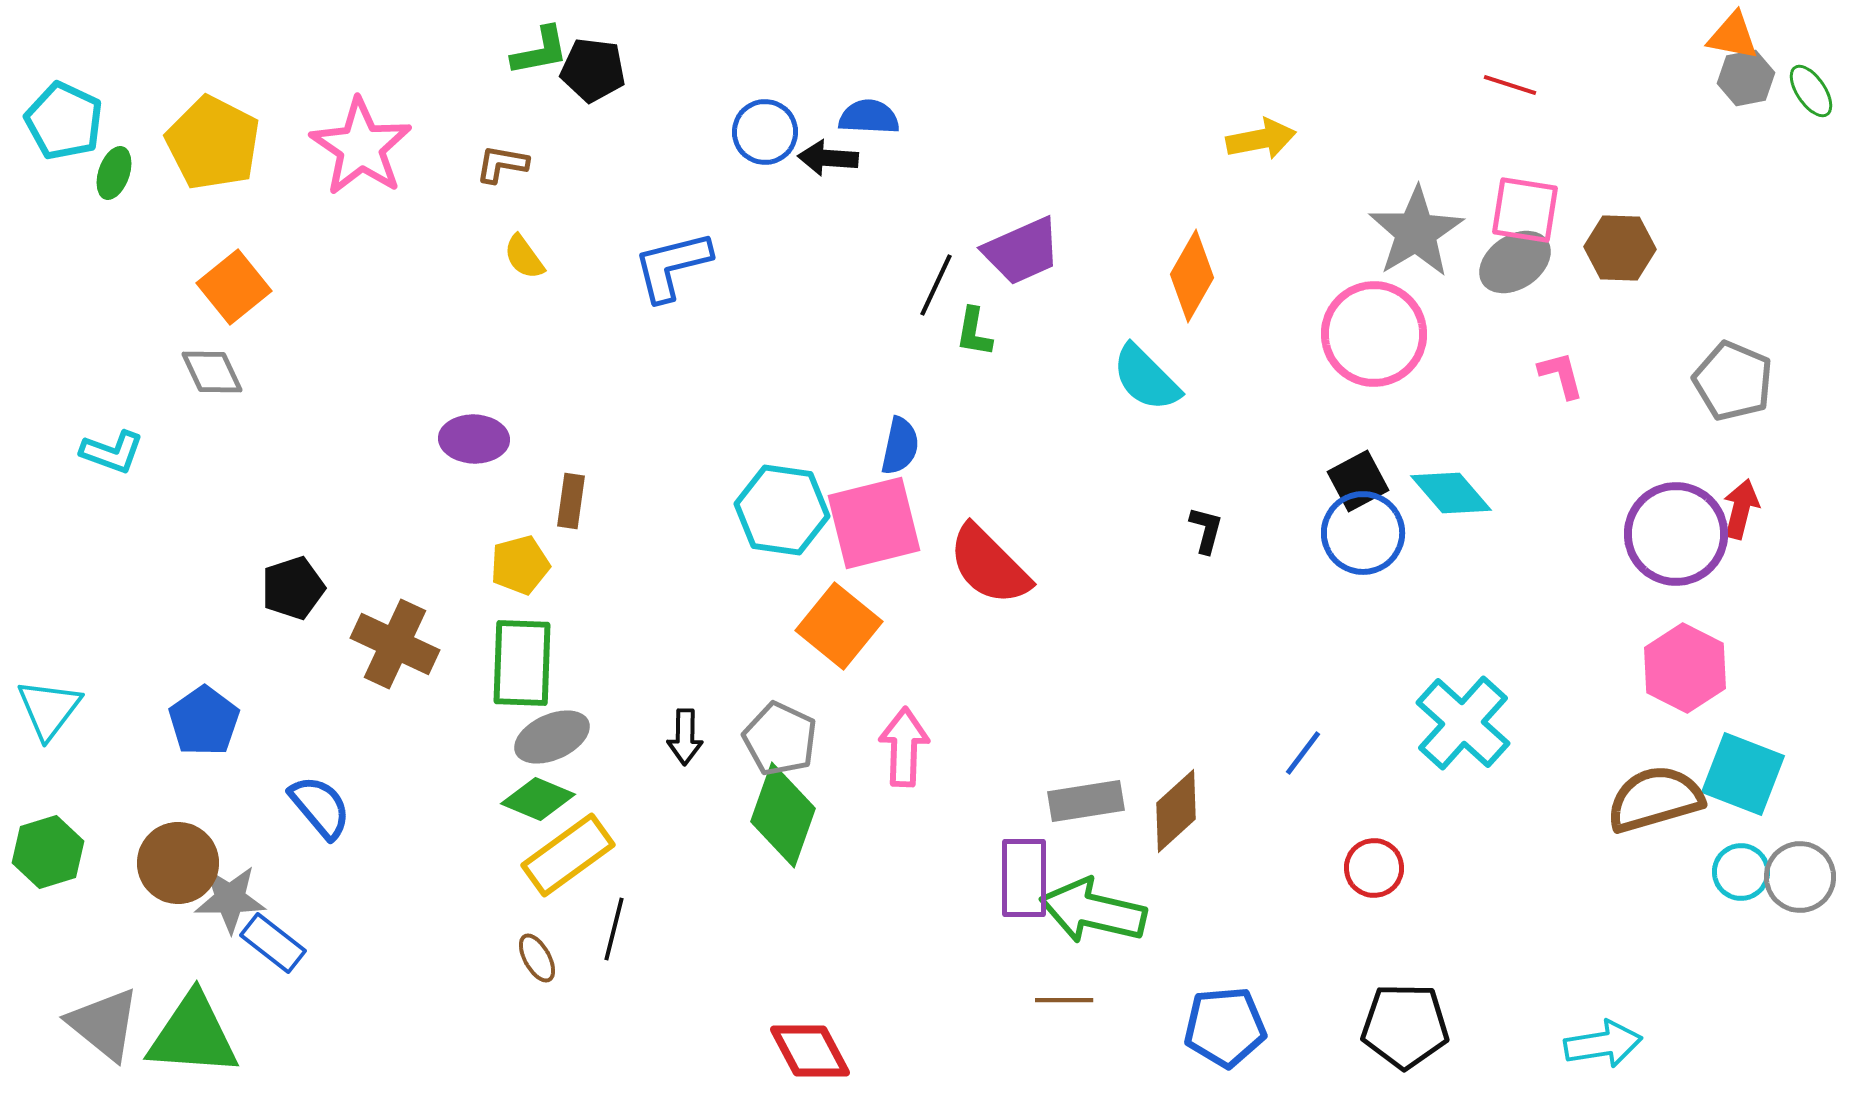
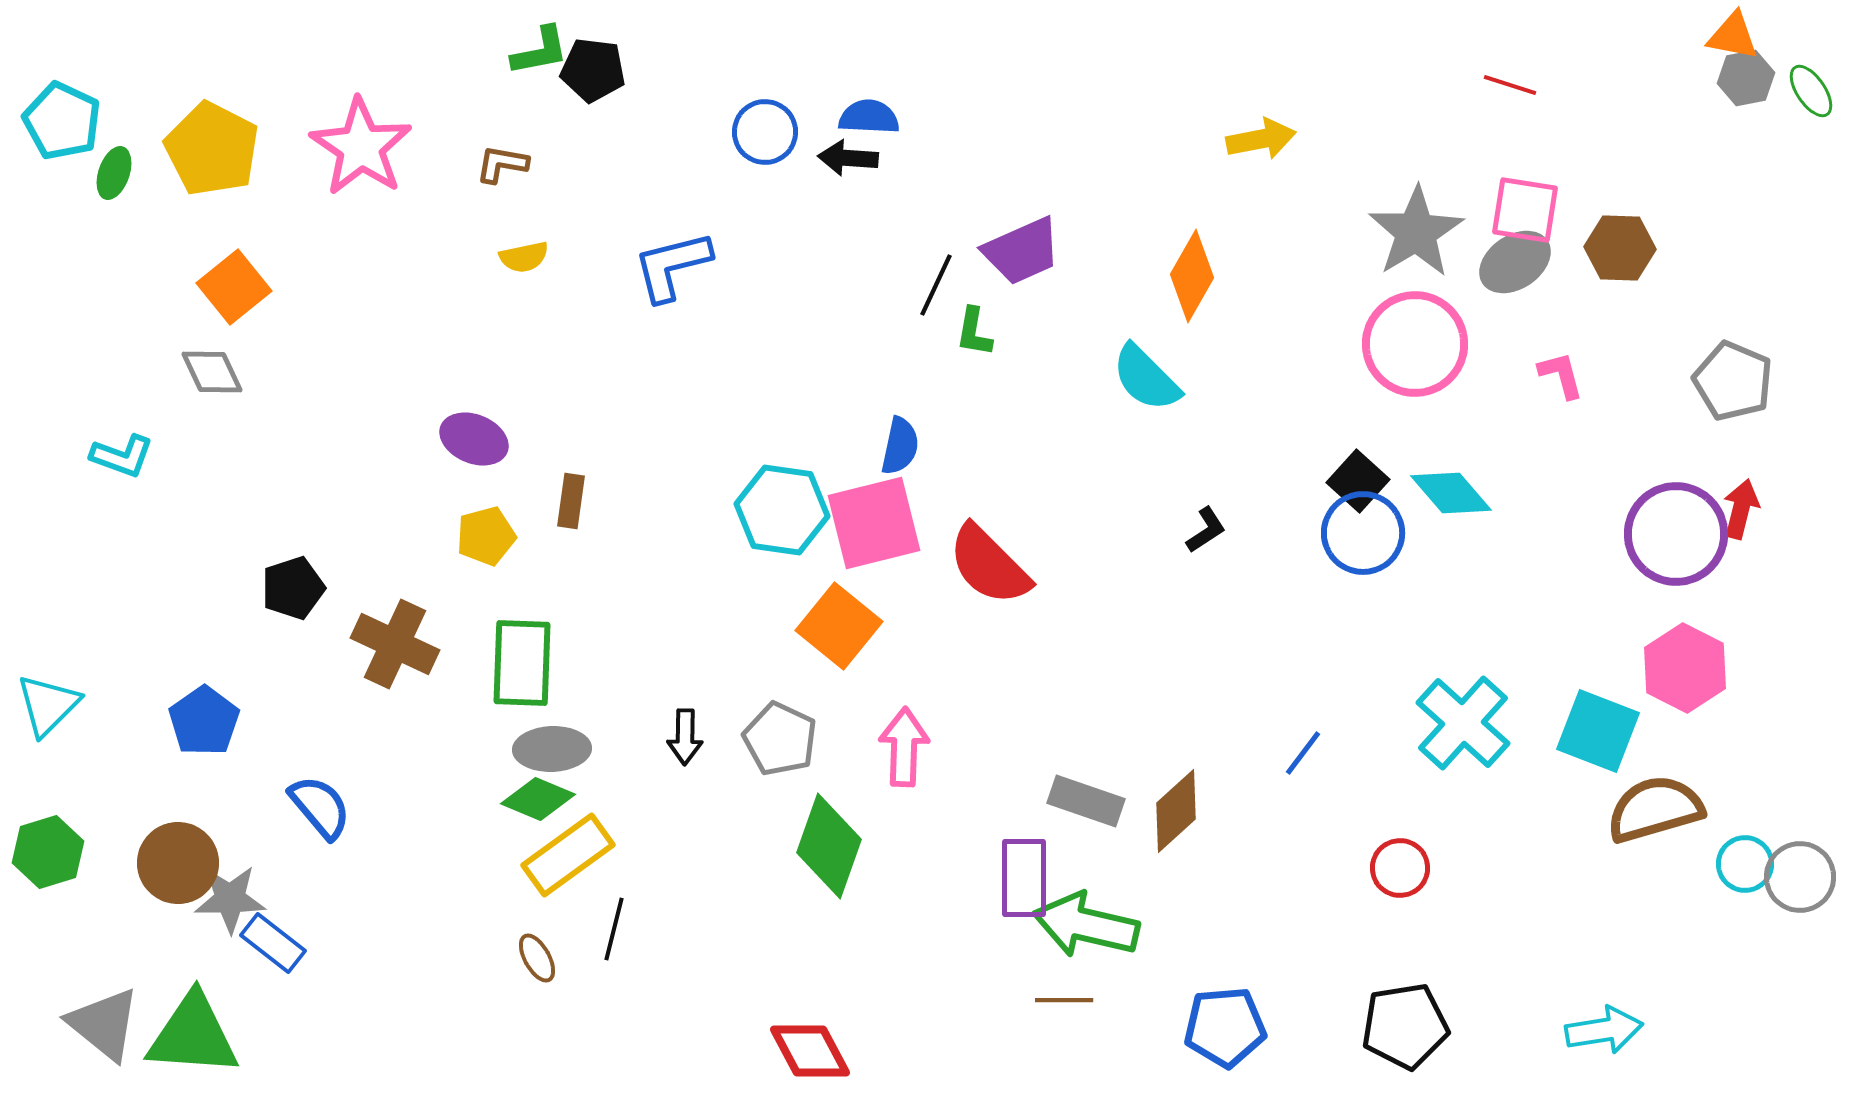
cyan pentagon at (64, 121): moved 2 px left
yellow pentagon at (213, 143): moved 1 px left, 6 px down
black arrow at (828, 158): moved 20 px right
yellow semicircle at (524, 257): rotated 66 degrees counterclockwise
pink circle at (1374, 334): moved 41 px right, 10 px down
purple ellipse at (474, 439): rotated 20 degrees clockwise
cyan L-shape at (112, 452): moved 10 px right, 4 px down
black square at (1358, 481): rotated 20 degrees counterclockwise
black L-shape at (1206, 530): rotated 42 degrees clockwise
yellow pentagon at (520, 565): moved 34 px left, 29 px up
cyan triangle at (49, 709): moved 1 px left, 4 px up; rotated 8 degrees clockwise
gray ellipse at (552, 737): moved 12 px down; rotated 22 degrees clockwise
cyan square at (1743, 774): moved 145 px left, 43 px up
brown semicircle at (1655, 799): moved 10 px down
gray rectangle at (1086, 801): rotated 28 degrees clockwise
green diamond at (783, 815): moved 46 px right, 31 px down
red circle at (1374, 868): moved 26 px right
cyan circle at (1741, 872): moved 4 px right, 8 px up
green arrow at (1093, 911): moved 7 px left, 14 px down
black pentagon at (1405, 1026): rotated 10 degrees counterclockwise
cyan arrow at (1603, 1044): moved 1 px right, 14 px up
